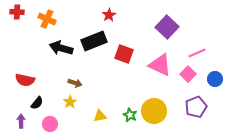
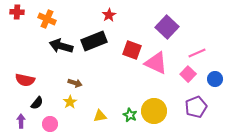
black arrow: moved 2 px up
red square: moved 8 px right, 4 px up
pink triangle: moved 4 px left, 2 px up
